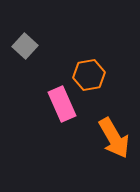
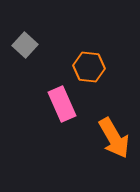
gray square: moved 1 px up
orange hexagon: moved 8 px up; rotated 16 degrees clockwise
